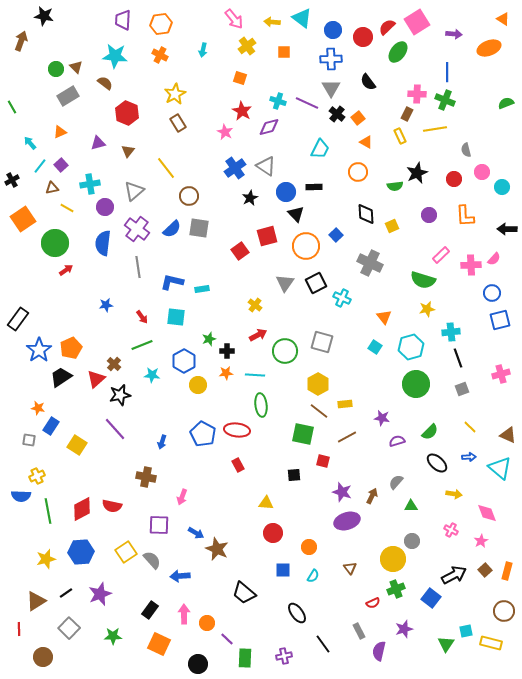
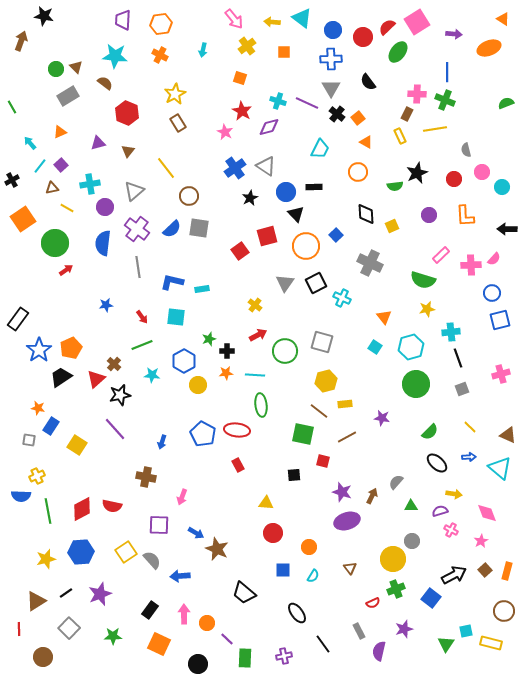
yellow hexagon at (318, 384): moved 8 px right, 3 px up; rotated 15 degrees clockwise
purple semicircle at (397, 441): moved 43 px right, 70 px down
